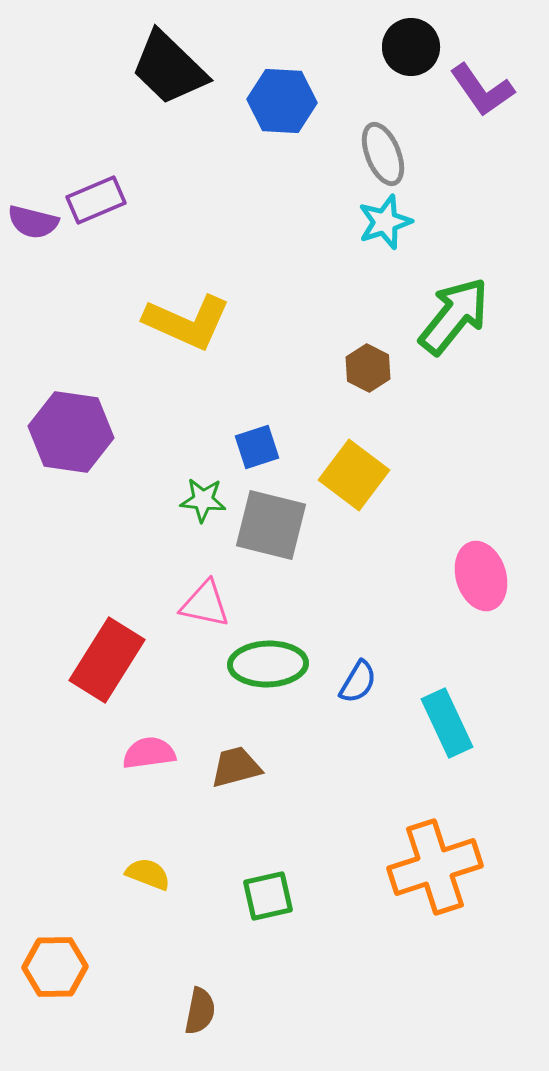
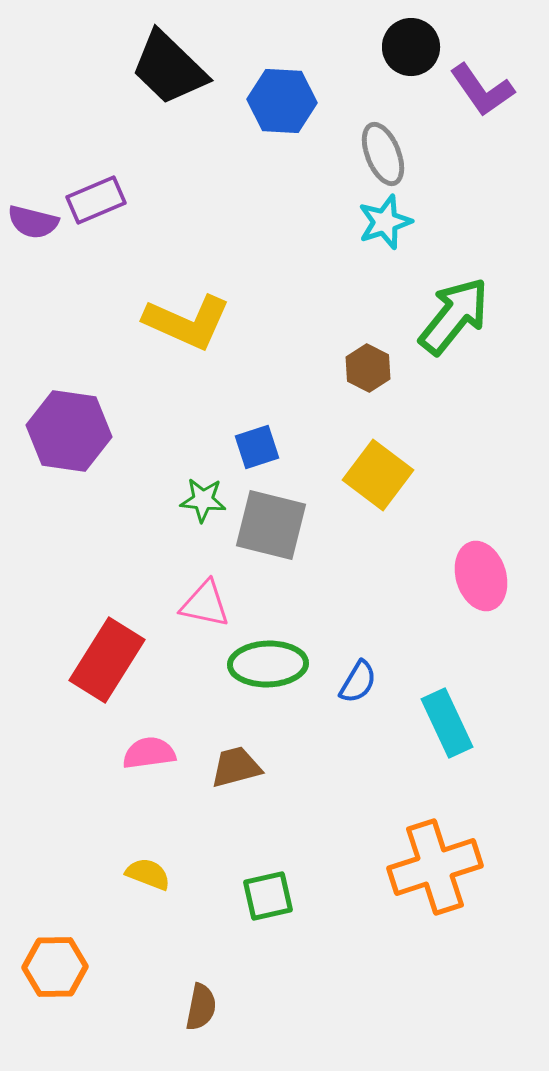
purple hexagon: moved 2 px left, 1 px up
yellow square: moved 24 px right
brown semicircle: moved 1 px right, 4 px up
